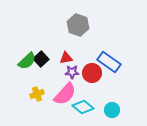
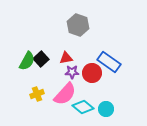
green semicircle: rotated 18 degrees counterclockwise
cyan circle: moved 6 px left, 1 px up
